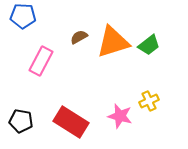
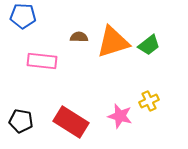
brown semicircle: rotated 30 degrees clockwise
pink rectangle: moved 1 px right; rotated 68 degrees clockwise
